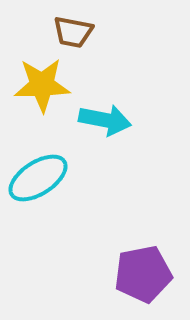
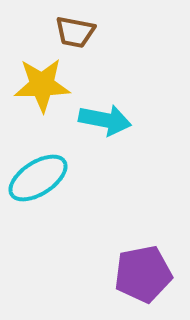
brown trapezoid: moved 2 px right
